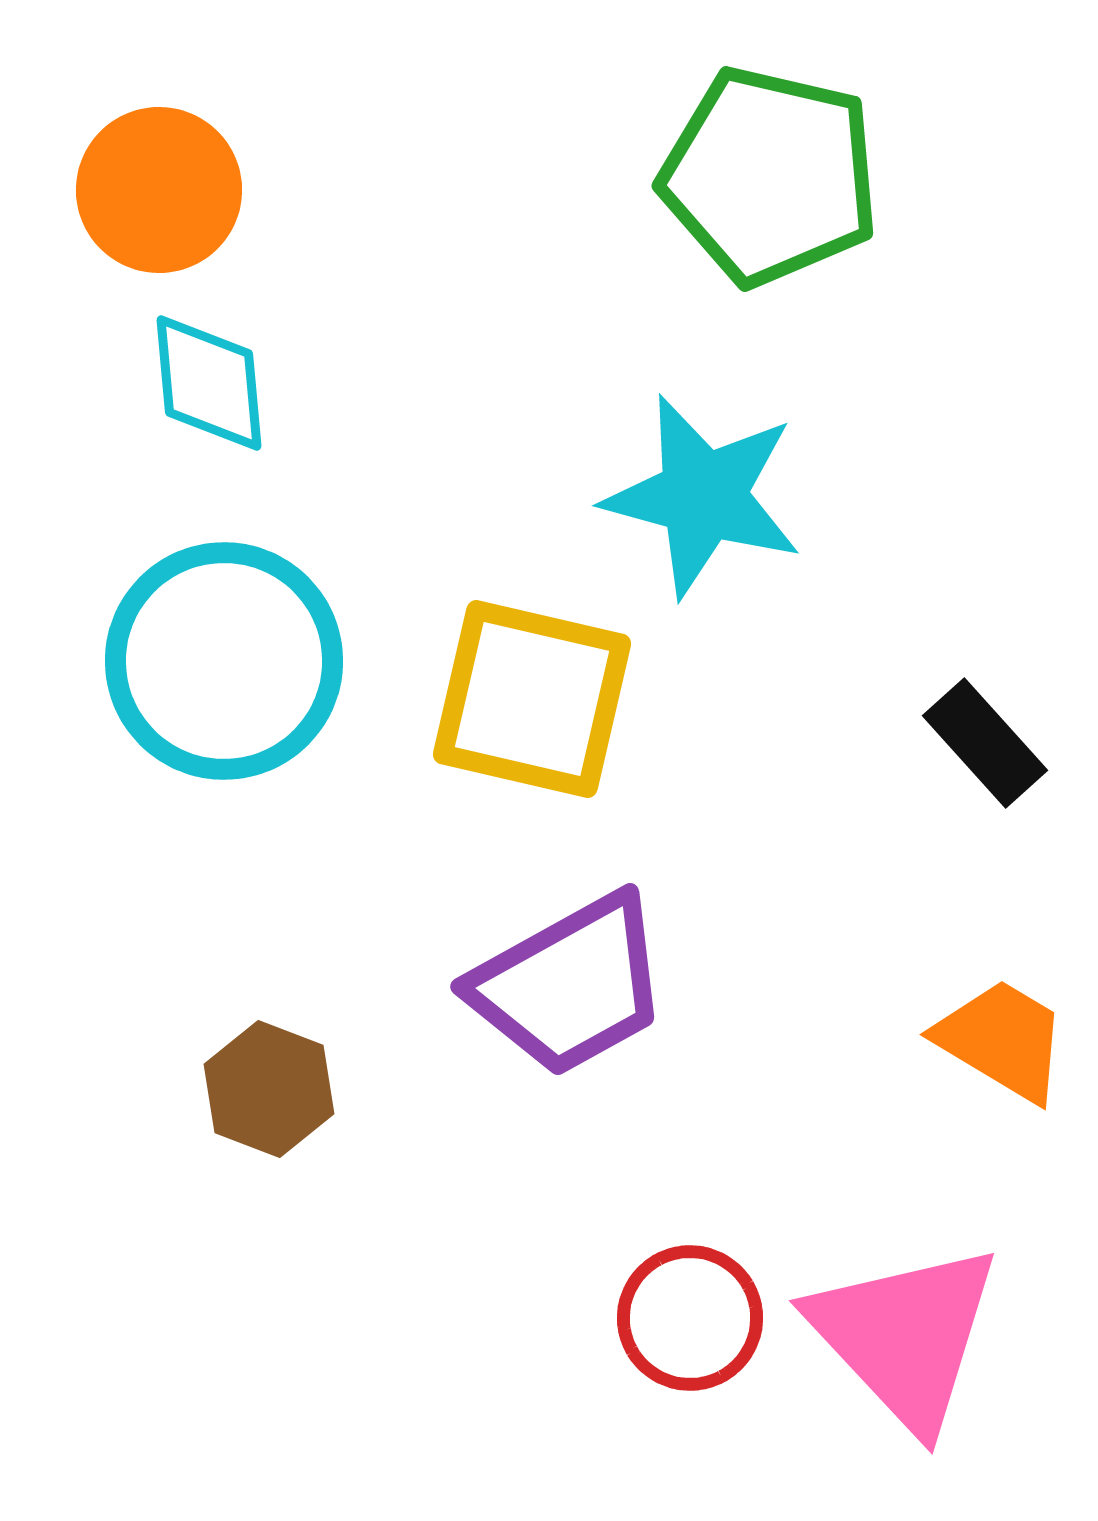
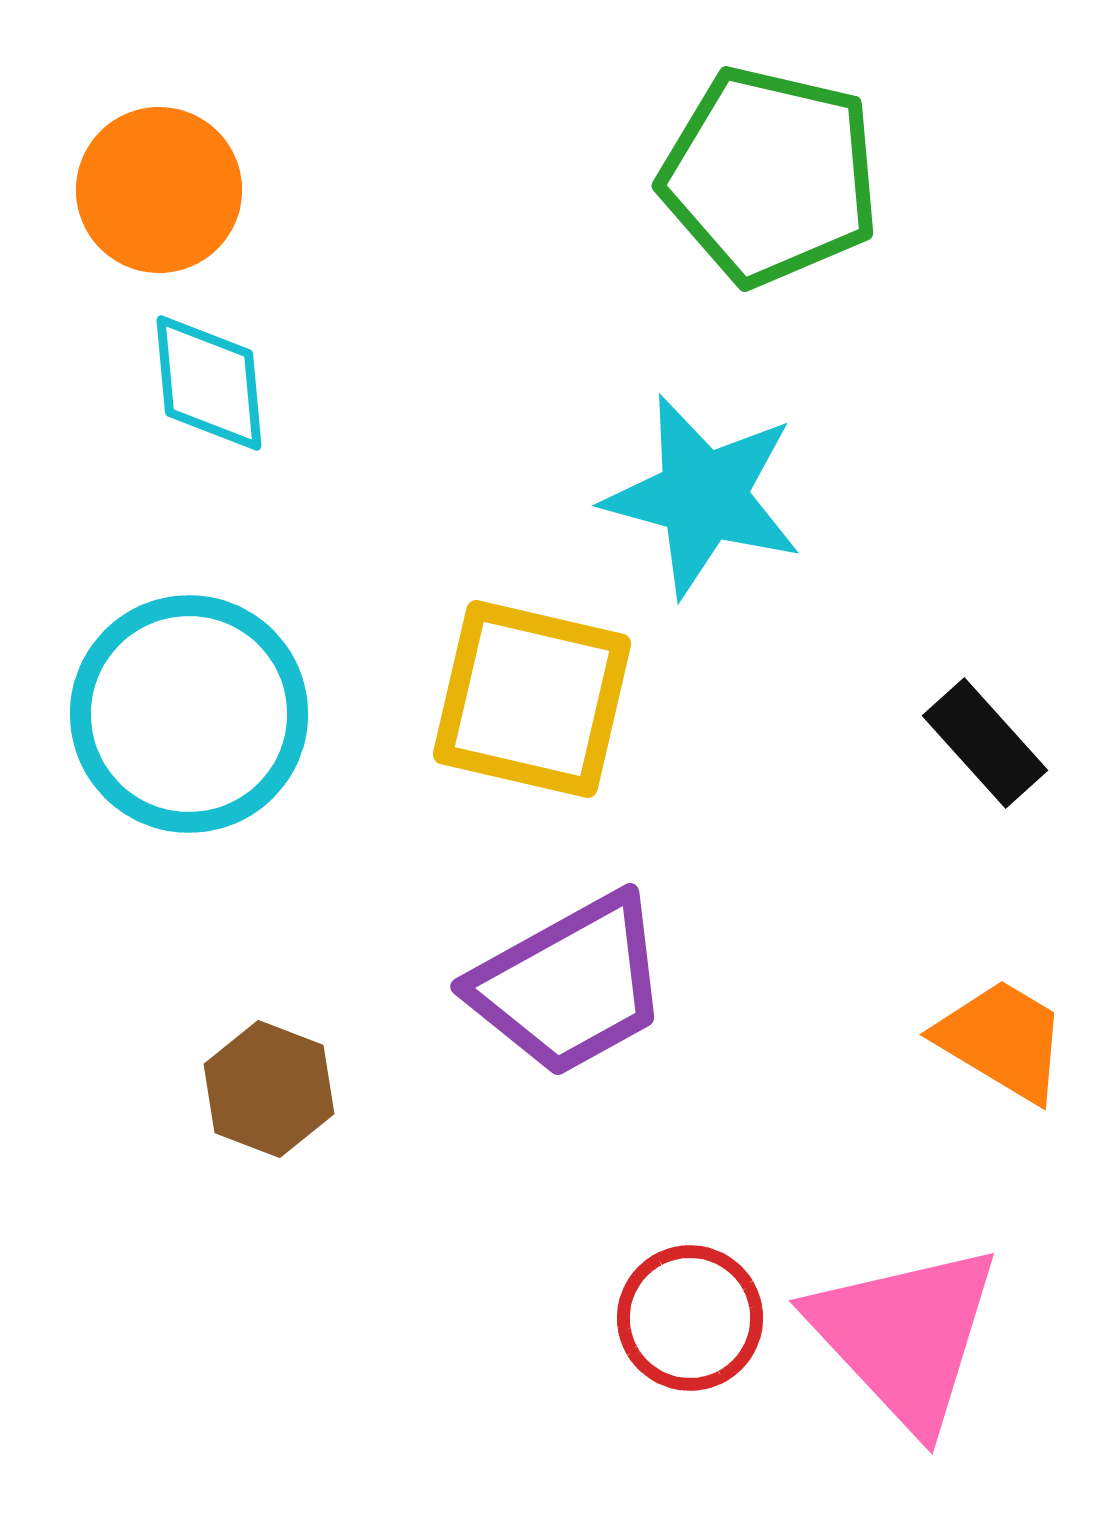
cyan circle: moved 35 px left, 53 px down
